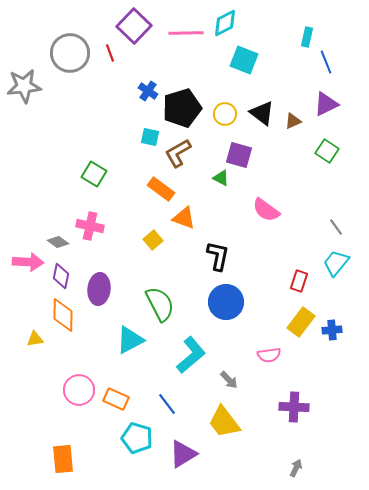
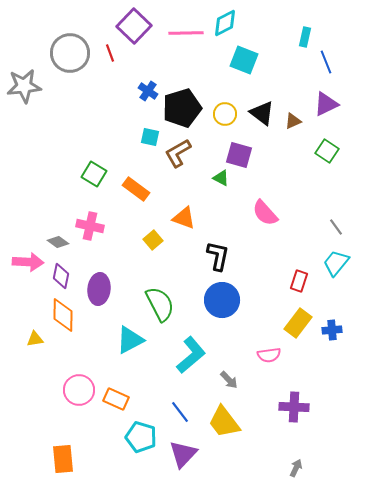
cyan rectangle at (307, 37): moved 2 px left
orange rectangle at (161, 189): moved 25 px left
pink semicircle at (266, 210): moved 1 px left, 3 px down; rotated 12 degrees clockwise
blue circle at (226, 302): moved 4 px left, 2 px up
yellow rectangle at (301, 322): moved 3 px left, 1 px down
blue line at (167, 404): moved 13 px right, 8 px down
cyan pentagon at (137, 438): moved 4 px right, 1 px up
purple triangle at (183, 454): rotated 16 degrees counterclockwise
